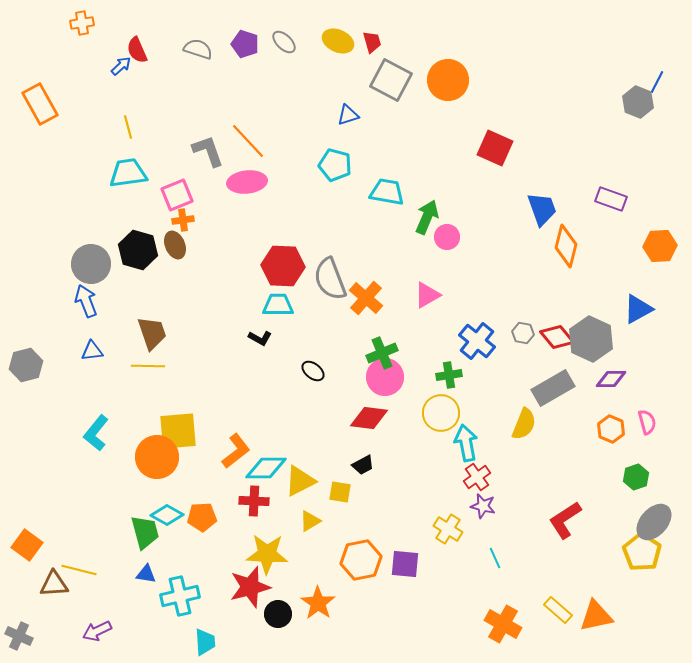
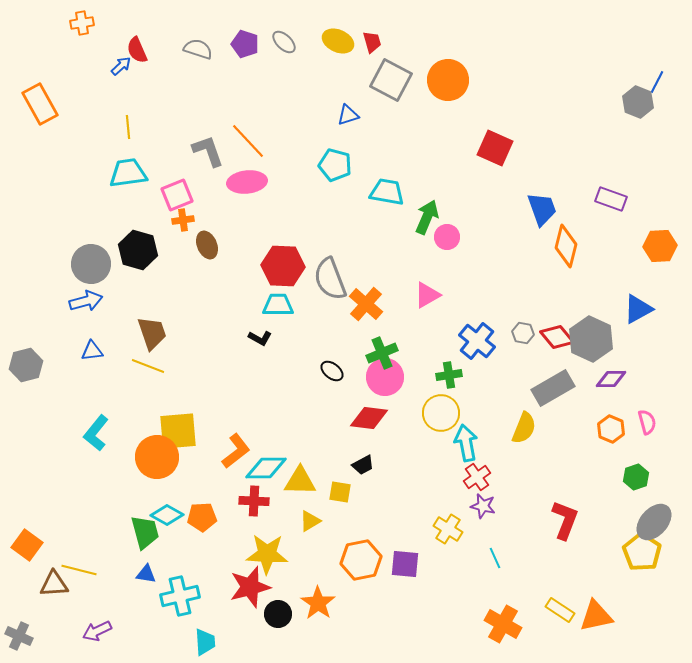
yellow line at (128, 127): rotated 10 degrees clockwise
brown ellipse at (175, 245): moved 32 px right
orange cross at (366, 298): moved 6 px down
blue arrow at (86, 301): rotated 96 degrees clockwise
yellow line at (148, 366): rotated 20 degrees clockwise
black ellipse at (313, 371): moved 19 px right
yellow semicircle at (524, 424): moved 4 px down
yellow triangle at (300, 481): rotated 28 degrees clockwise
red L-shape at (565, 520): rotated 144 degrees clockwise
yellow rectangle at (558, 610): moved 2 px right; rotated 8 degrees counterclockwise
